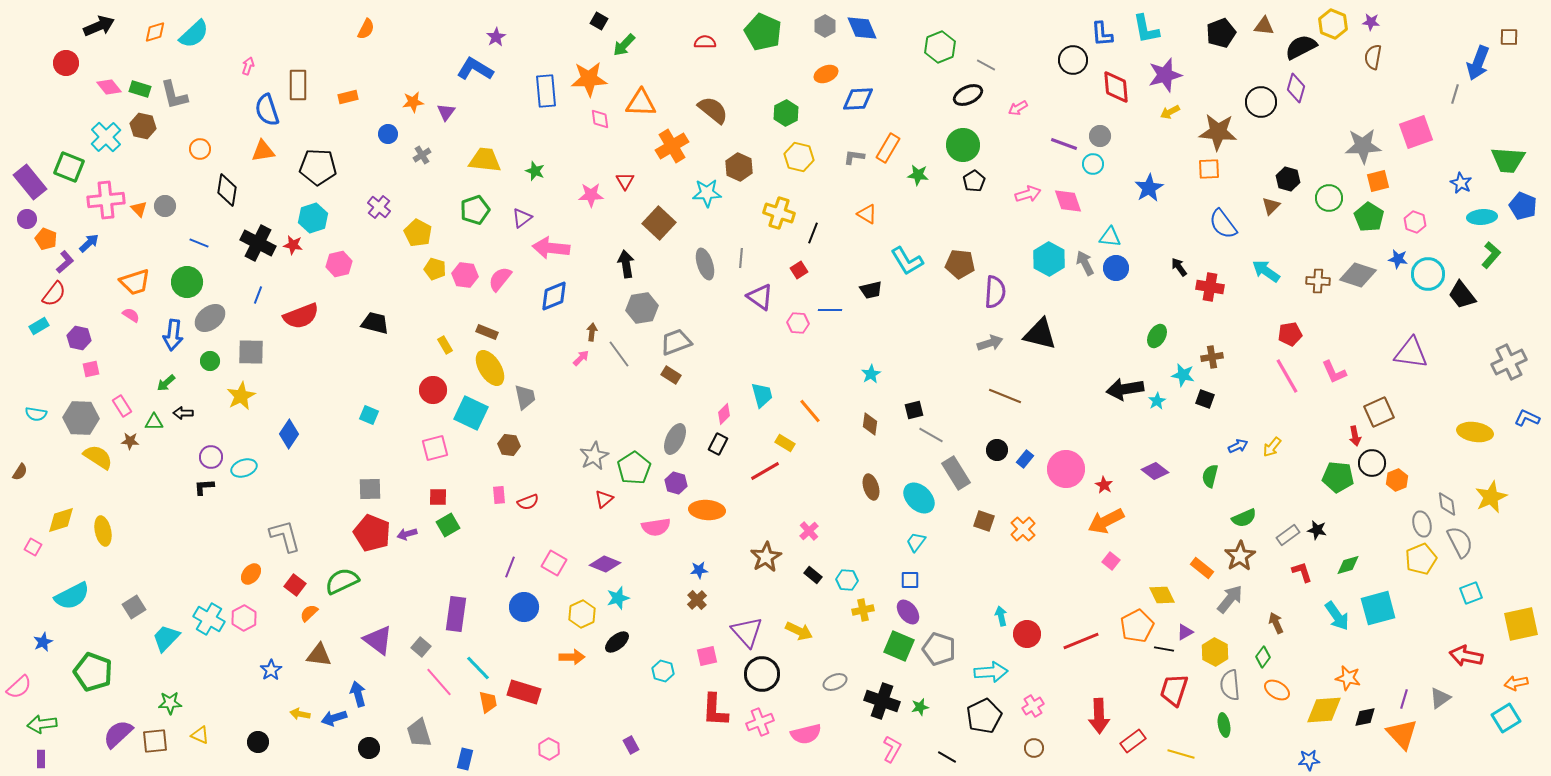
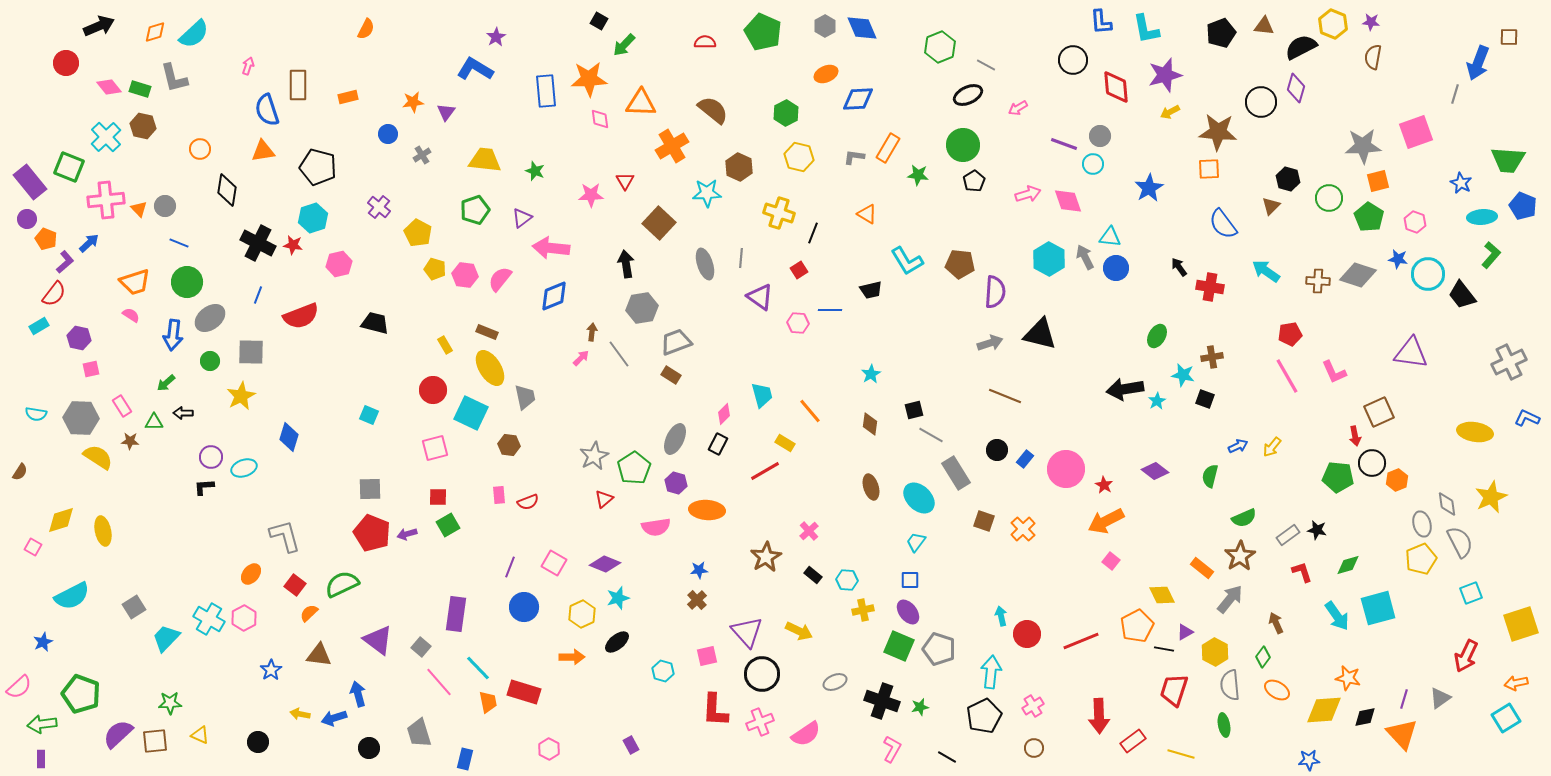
blue L-shape at (1102, 34): moved 1 px left, 12 px up
gray L-shape at (174, 95): moved 17 px up
black pentagon at (318, 167): rotated 12 degrees clockwise
blue line at (199, 243): moved 20 px left
gray arrow at (1085, 263): moved 6 px up
blue diamond at (289, 434): moved 3 px down; rotated 16 degrees counterclockwise
green semicircle at (342, 581): moved 3 px down
yellow square at (1521, 624): rotated 6 degrees counterclockwise
red arrow at (1466, 656): rotated 76 degrees counterclockwise
green pentagon at (93, 672): moved 12 px left, 22 px down
cyan arrow at (991, 672): rotated 80 degrees counterclockwise
pink semicircle at (806, 734): rotated 20 degrees counterclockwise
